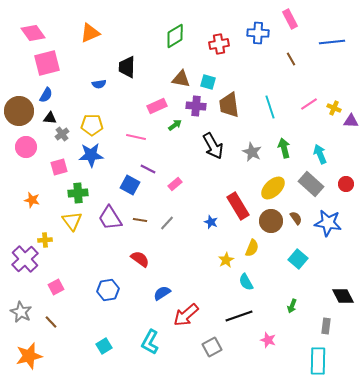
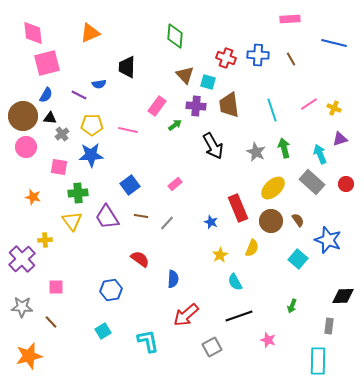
pink rectangle at (290, 19): rotated 66 degrees counterclockwise
pink diamond at (33, 33): rotated 30 degrees clockwise
blue cross at (258, 33): moved 22 px down
green diamond at (175, 36): rotated 55 degrees counterclockwise
blue line at (332, 42): moved 2 px right, 1 px down; rotated 20 degrees clockwise
red cross at (219, 44): moved 7 px right, 14 px down; rotated 30 degrees clockwise
brown triangle at (181, 79): moved 4 px right, 4 px up; rotated 36 degrees clockwise
pink rectangle at (157, 106): rotated 30 degrees counterclockwise
cyan line at (270, 107): moved 2 px right, 3 px down
brown circle at (19, 111): moved 4 px right, 5 px down
purple triangle at (351, 121): moved 11 px left, 18 px down; rotated 21 degrees counterclockwise
pink line at (136, 137): moved 8 px left, 7 px up
gray star at (252, 152): moved 4 px right
pink square at (59, 167): rotated 24 degrees clockwise
purple line at (148, 169): moved 69 px left, 74 px up
gray rectangle at (311, 184): moved 1 px right, 2 px up
blue square at (130, 185): rotated 24 degrees clockwise
orange star at (32, 200): moved 1 px right, 3 px up
red rectangle at (238, 206): moved 2 px down; rotated 8 degrees clockwise
purple trapezoid at (110, 218): moved 3 px left, 1 px up
brown semicircle at (296, 218): moved 2 px right, 2 px down
brown line at (140, 220): moved 1 px right, 4 px up
blue star at (328, 223): moved 17 px down; rotated 12 degrees clockwise
purple cross at (25, 259): moved 3 px left
yellow star at (226, 260): moved 6 px left, 5 px up
cyan semicircle at (246, 282): moved 11 px left
pink square at (56, 287): rotated 28 degrees clockwise
blue hexagon at (108, 290): moved 3 px right
blue semicircle at (162, 293): moved 11 px right, 14 px up; rotated 126 degrees clockwise
black diamond at (343, 296): rotated 65 degrees counterclockwise
gray star at (21, 312): moved 1 px right, 5 px up; rotated 25 degrees counterclockwise
gray rectangle at (326, 326): moved 3 px right
cyan L-shape at (150, 342): moved 2 px left, 1 px up; rotated 140 degrees clockwise
cyan square at (104, 346): moved 1 px left, 15 px up
